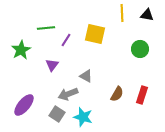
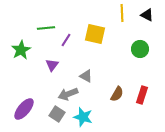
black triangle: rotated 16 degrees clockwise
purple ellipse: moved 4 px down
